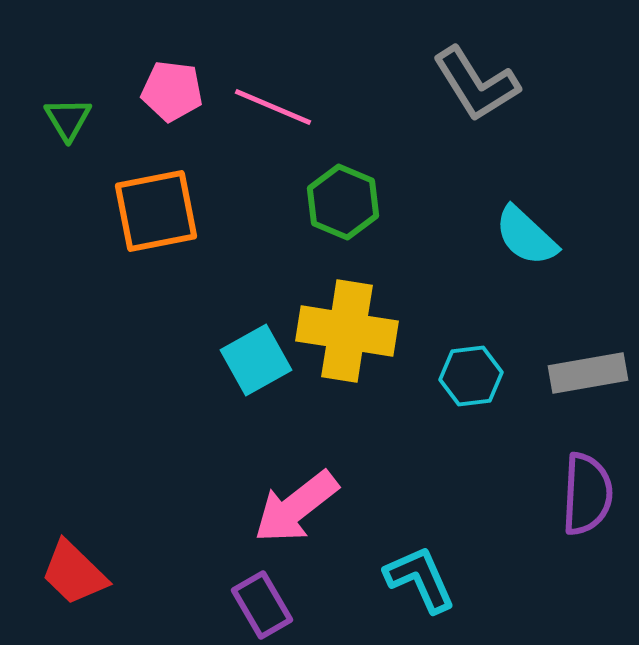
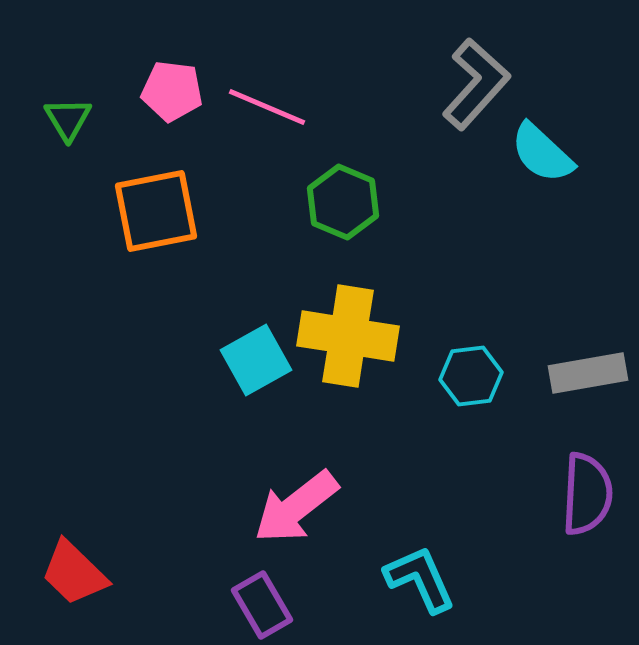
gray L-shape: rotated 106 degrees counterclockwise
pink line: moved 6 px left
cyan semicircle: moved 16 px right, 83 px up
yellow cross: moved 1 px right, 5 px down
